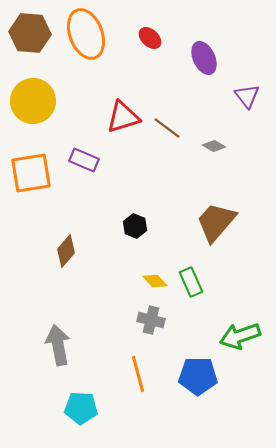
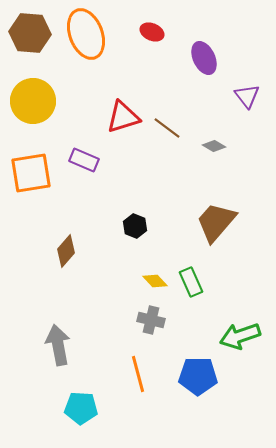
red ellipse: moved 2 px right, 6 px up; rotated 20 degrees counterclockwise
